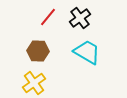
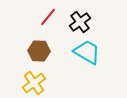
black cross: moved 4 px down
brown hexagon: moved 1 px right
